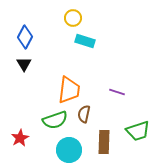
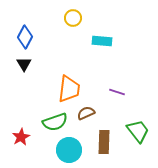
cyan rectangle: moved 17 px right; rotated 12 degrees counterclockwise
orange trapezoid: moved 1 px up
brown semicircle: moved 2 px right, 1 px up; rotated 54 degrees clockwise
green semicircle: moved 2 px down
green trapezoid: rotated 110 degrees counterclockwise
red star: moved 1 px right, 1 px up
